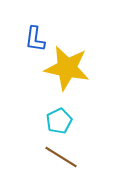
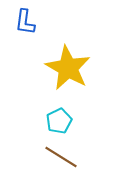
blue L-shape: moved 10 px left, 17 px up
yellow star: moved 1 px right; rotated 18 degrees clockwise
